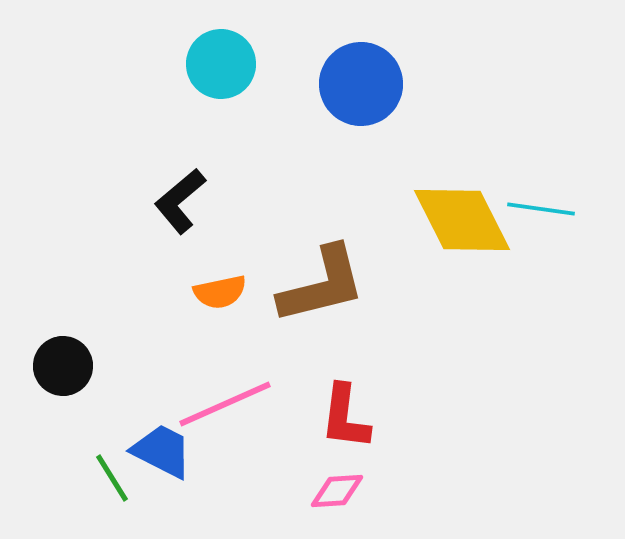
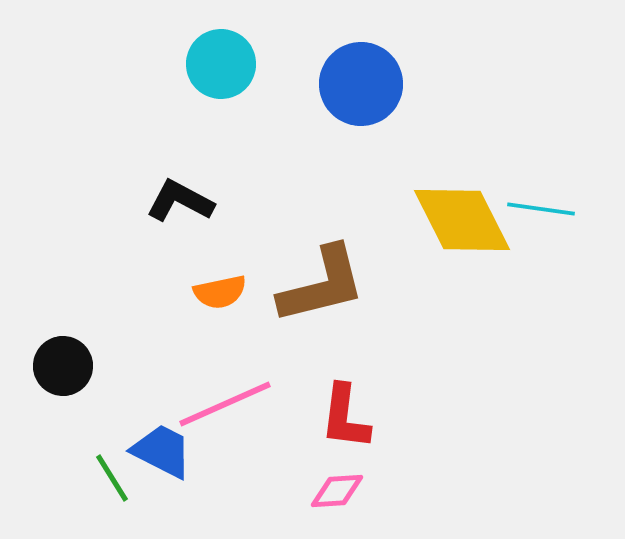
black L-shape: rotated 68 degrees clockwise
